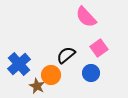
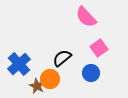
black semicircle: moved 4 px left, 3 px down
orange circle: moved 1 px left, 4 px down
